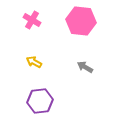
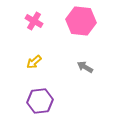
pink cross: moved 2 px right, 1 px down
yellow arrow: rotated 70 degrees counterclockwise
